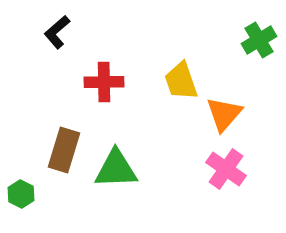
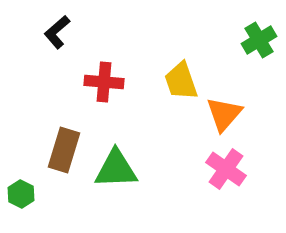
red cross: rotated 6 degrees clockwise
